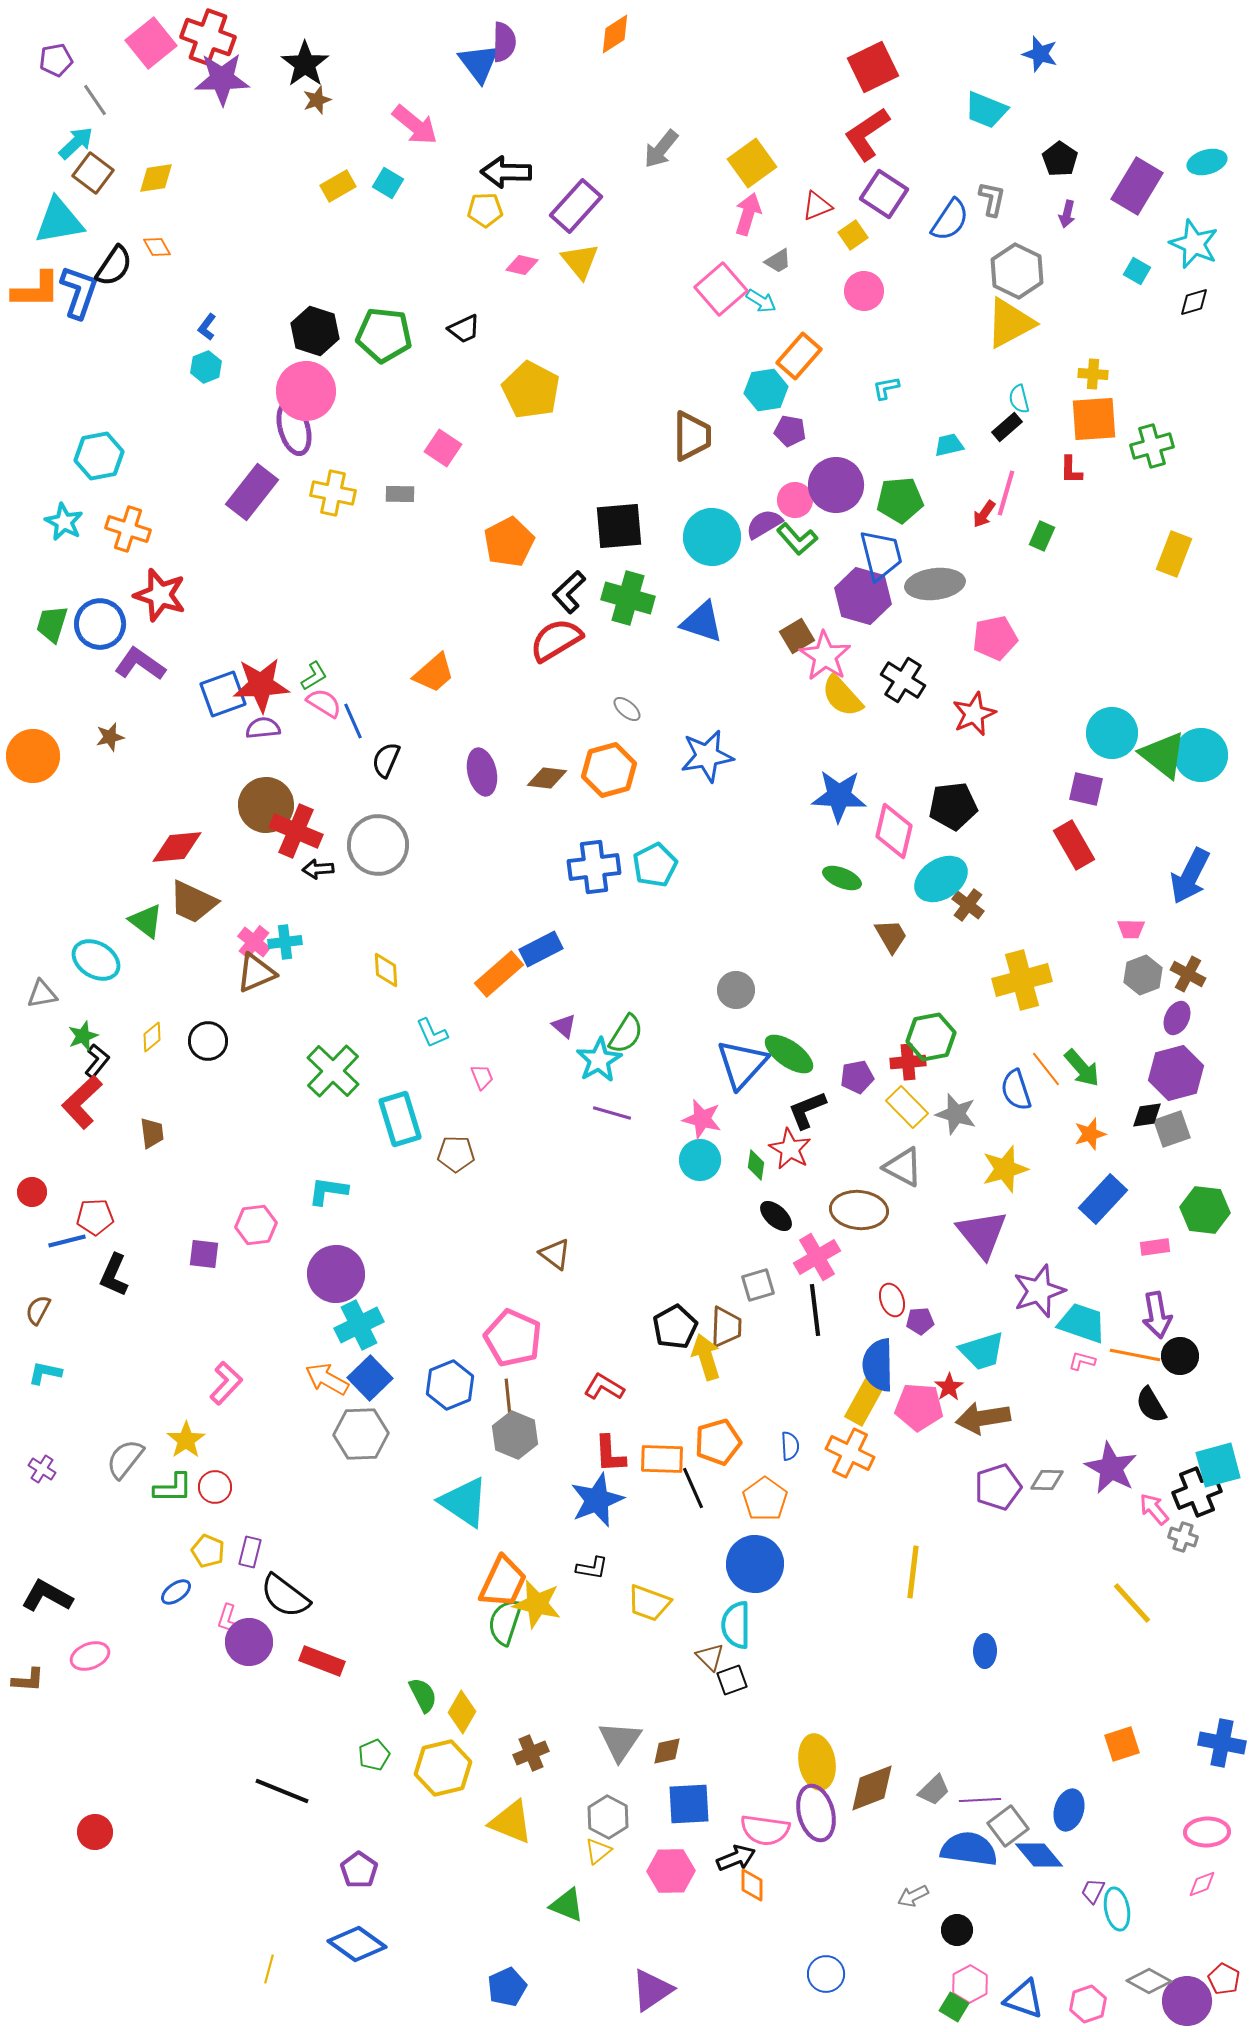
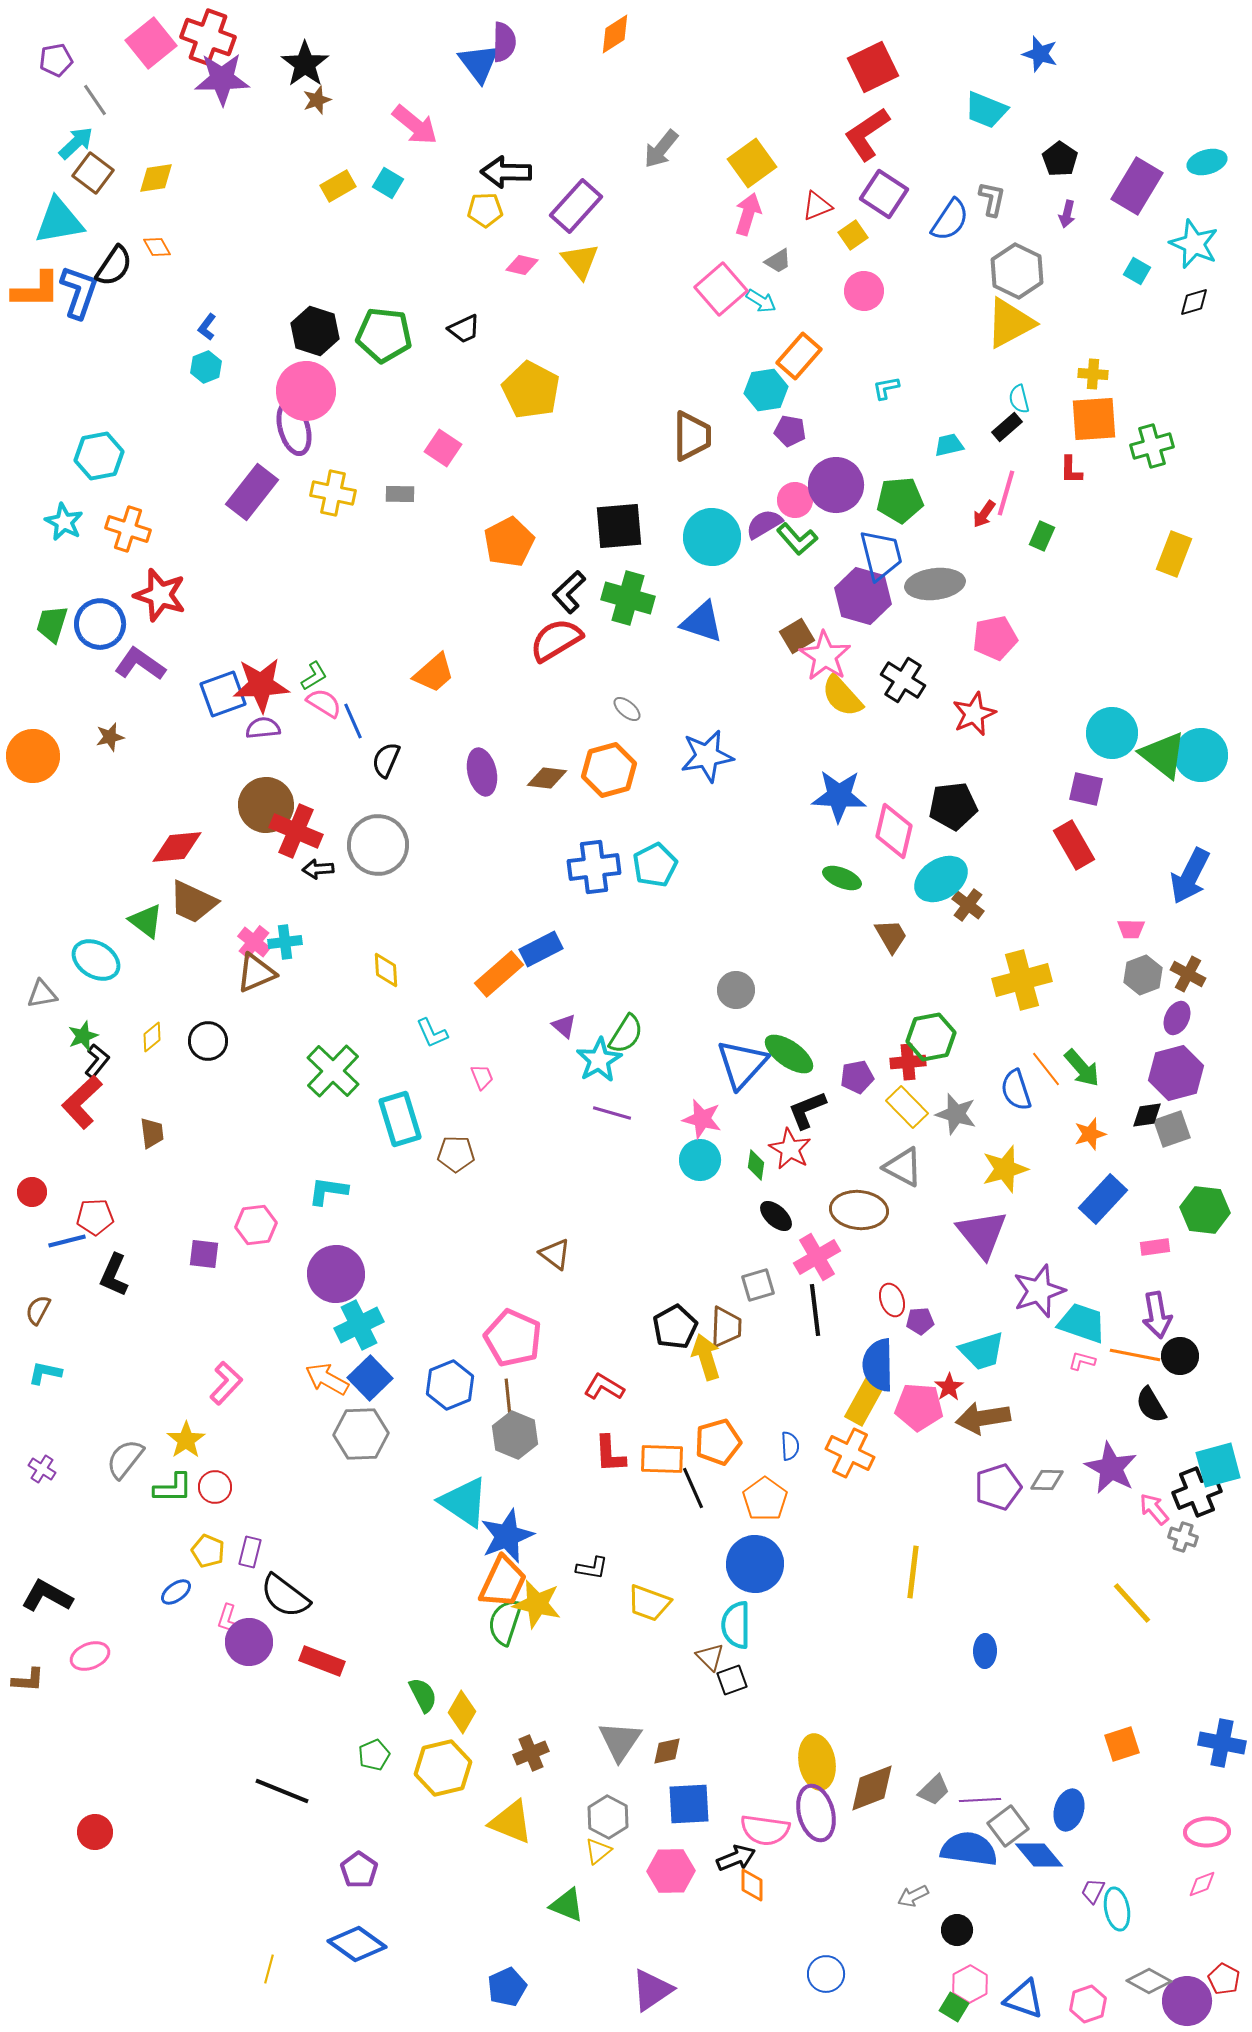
blue star at (597, 1500): moved 90 px left, 36 px down
